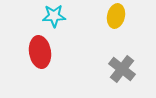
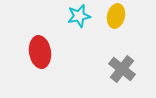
cyan star: moved 25 px right; rotated 10 degrees counterclockwise
